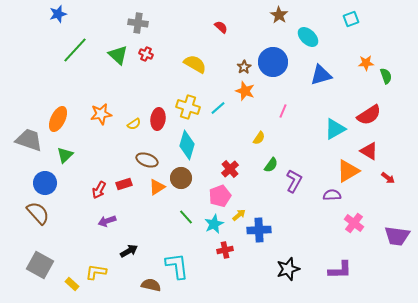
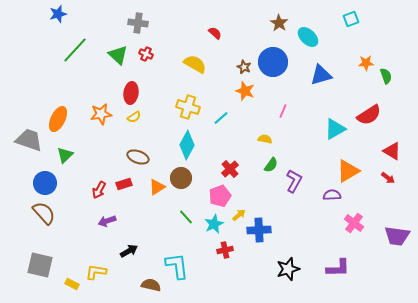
brown star at (279, 15): moved 8 px down
red semicircle at (221, 27): moved 6 px left, 6 px down
brown star at (244, 67): rotated 16 degrees counterclockwise
cyan line at (218, 108): moved 3 px right, 10 px down
red ellipse at (158, 119): moved 27 px left, 26 px up
yellow semicircle at (134, 124): moved 7 px up
yellow semicircle at (259, 138): moved 6 px right, 1 px down; rotated 112 degrees counterclockwise
cyan diamond at (187, 145): rotated 12 degrees clockwise
red triangle at (369, 151): moved 23 px right
brown ellipse at (147, 160): moved 9 px left, 3 px up
brown semicircle at (38, 213): moved 6 px right
gray square at (40, 265): rotated 16 degrees counterclockwise
purple L-shape at (340, 270): moved 2 px left, 2 px up
yellow rectangle at (72, 284): rotated 16 degrees counterclockwise
